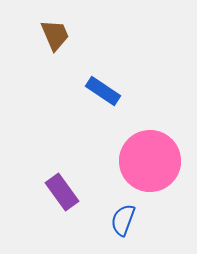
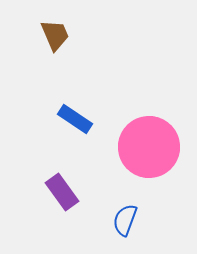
blue rectangle: moved 28 px left, 28 px down
pink circle: moved 1 px left, 14 px up
blue semicircle: moved 2 px right
